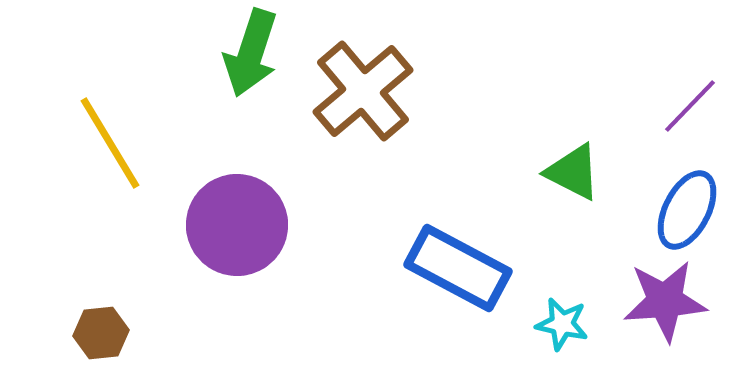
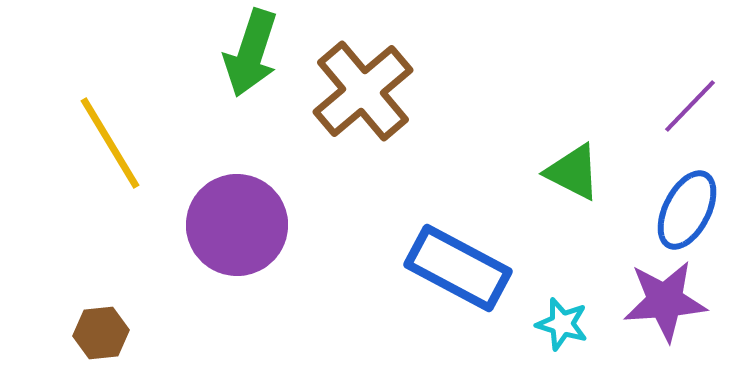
cyan star: rotated 4 degrees clockwise
